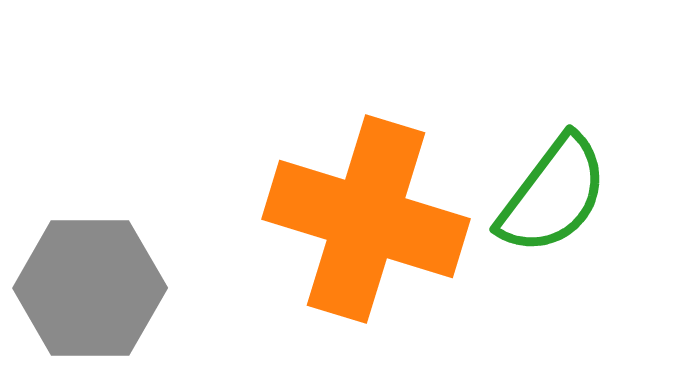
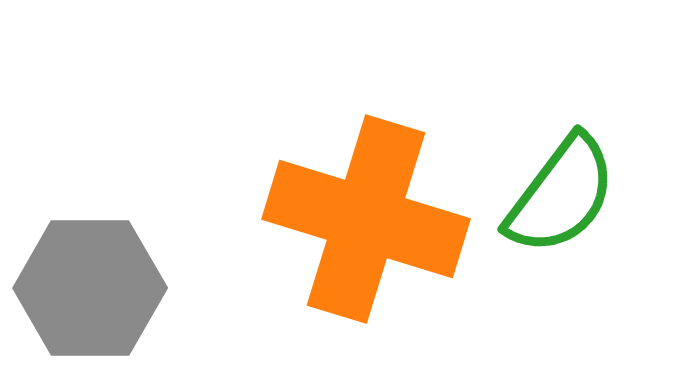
green semicircle: moved 8 px right
